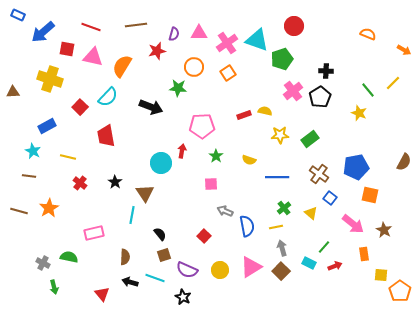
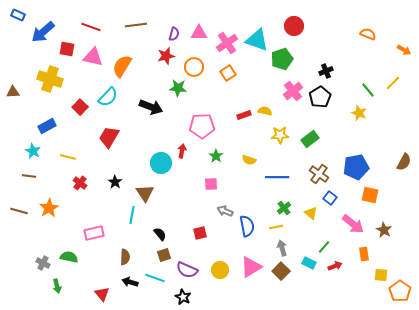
red star at (157, 51): moved 9 px right, 5 px down
black cross at (326, 71): rotated 24 degrees counterclockwise
red trapezoid at (106, 136): moved 3 px right, 1 px down; rotated 40 degrees clockwise
red square at (204, 236): moved 4 px left, 3 px up; rotated 32 degrees clockwise
green arrow at (54, 287): moved 3 px right, 1 px up
